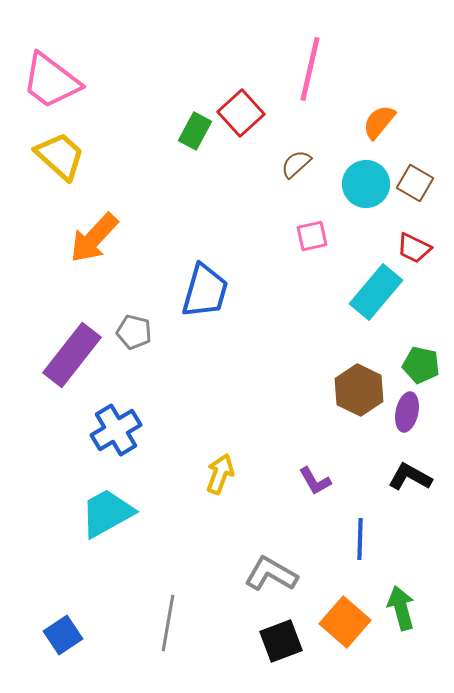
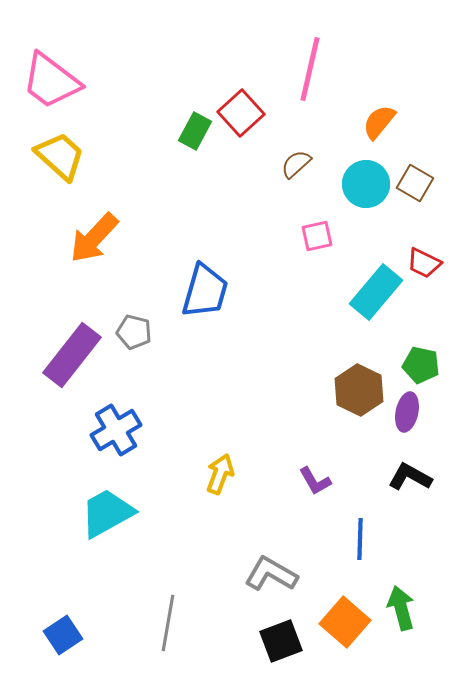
pink square: moved 5 px right
red trapezoid: moved 10 px right, 15 px down
